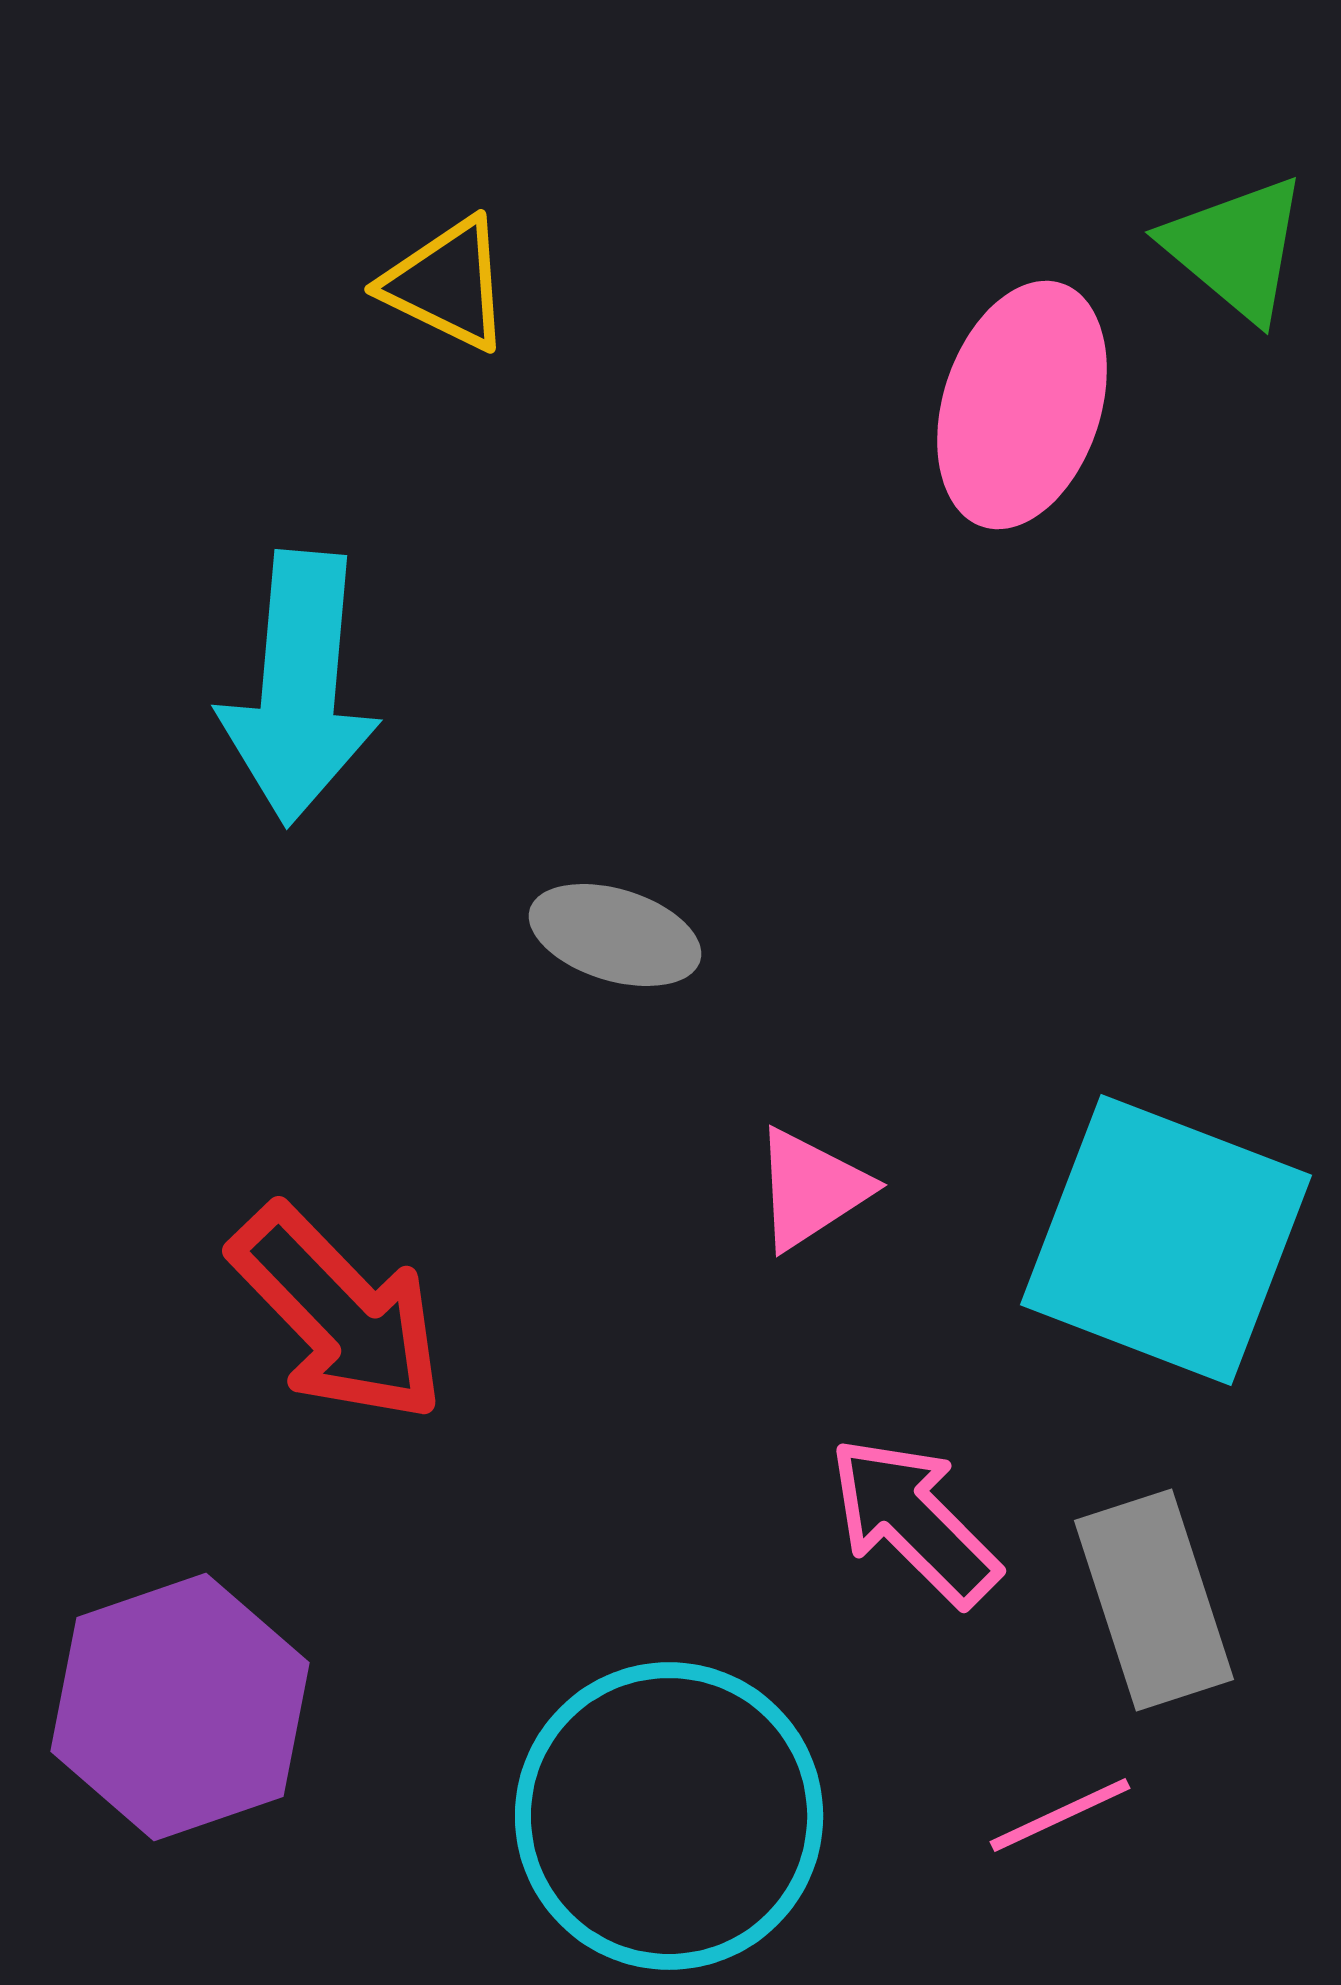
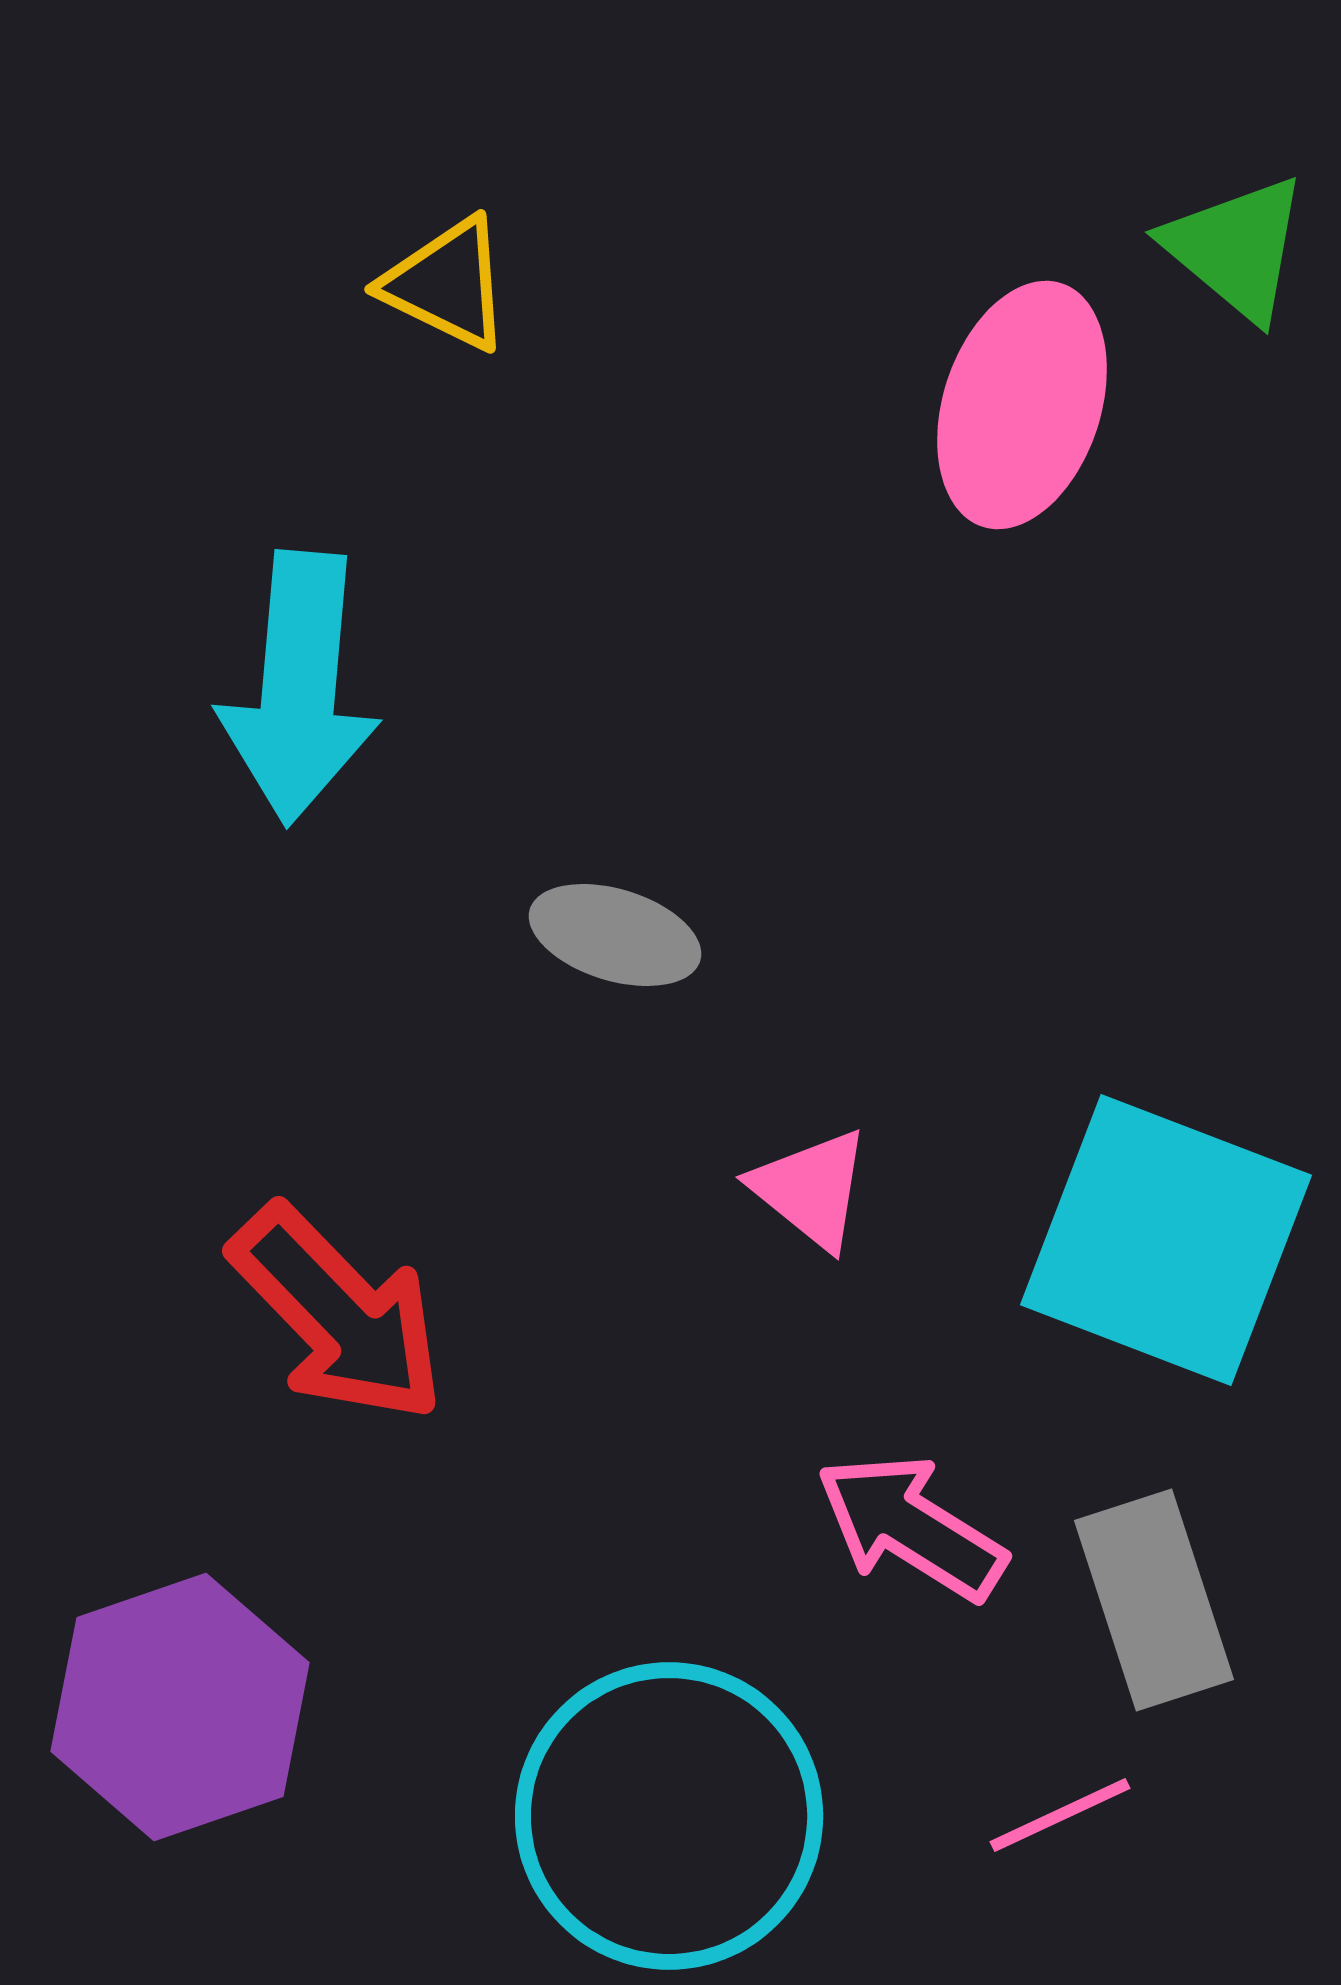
pink triangle: rotated 48 degrees counterclockwise
pink arrow: moved 3 px left, 6 px down; rotated 13 degrees counterclockwise
